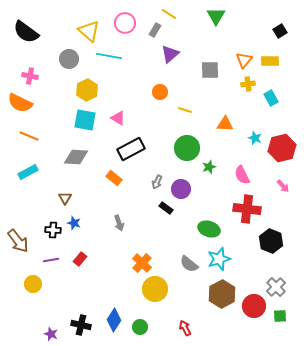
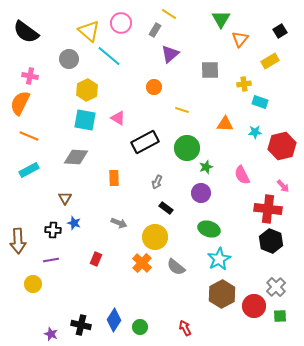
green triangle at (216, 16): moved 5 px right, 3 px down
pink circle at (125, 23): moved 4 px left
cyan line at (109, 56): rotated 30 degrees clockwise
orange triangle at (244, 60): moved 4 px left, 21 px up
yellow rectangle at (270, 61): rotated 30 degrees counterclockwise
yellow cross at (248, 84): moved 4 px left
orange circle at (160, 92): moved 6 px left, 5 px up
cyan rectangle at (271, 98): moved 11 px left, 4 px down; rotated 42 degrees counterclockwise
orange semicircle at (20, 103): rotated 90 degrees clockwise
yellow line at (185, 110): moved 3 px left
cyan star at (255, 138): moved 6 px up; rotated 24 degrees counterclockwise
red hexagon at (282, 148): moved 2 px up
black rectangle at (131, 149): moved 14 px right, 7 px up
green star at (209, 167): moved 3 px left
cyan rectangle at (28, 172): moved 1 px right, 2 px up
orange rectangle at (114, 178): rotated 49 degrees clockwise
purple circle at (181, 189): moved 20 px right, 4 px down
red cross at (247, 209): moved 21 px right
gray arrow at (119, 223): rotated 49 degrees counterclockwise
brown arrow at (18, 241): rotated 35 degrees clockwise
red rectangle at (80, 259): moved 16 px right; rotated 16 degrees counterclockwise
cyan star at (219, 259): rotated 10 degrees counterclockwise
gray semicircle at (189, 264): moved 13 px left, 3 px down
yellow circle at (155, 289): moved 52 px up
